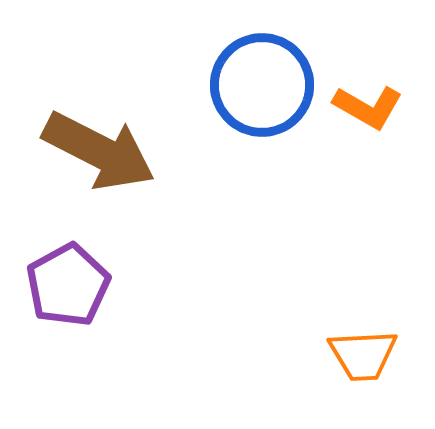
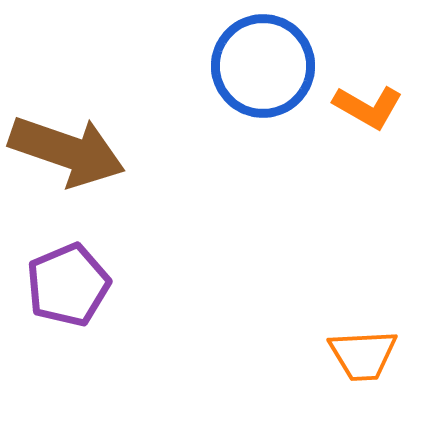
blue circle: moved 1 px right, 19 px up
brown arrow: moved 32 px left; rotated 8 degrees counterclockwise
purple pentagon: rotated 6 degrees clockwise
